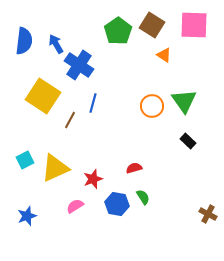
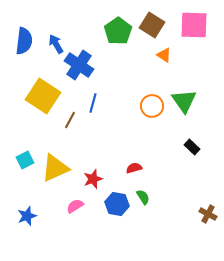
black rectangle: moved 4 px right, 6 px down
